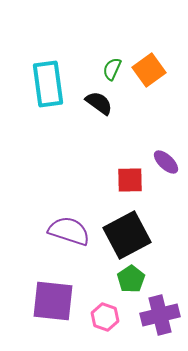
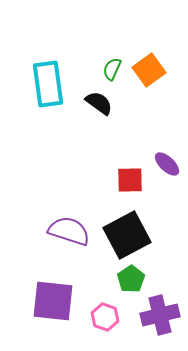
purple ellipse: moved 1 px right, 2 px down
